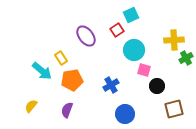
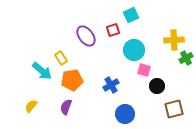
red square: moved 4 px left; rotated 16 degrees clockwise
purple semicircle: moved 1 px left, 3 px up
